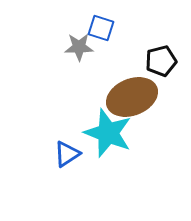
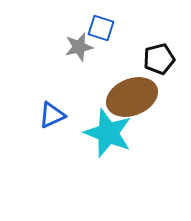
gray star: rotated 12 degrees counterclockwise
black pentagon: moved 2 px left, 2 px up
blue triangle: moved 15 px left, 39 px up; rotated 8 degrees clockwise
